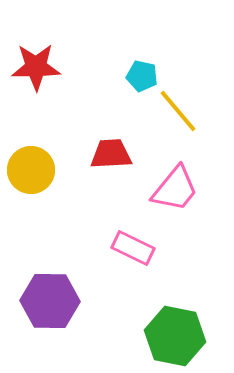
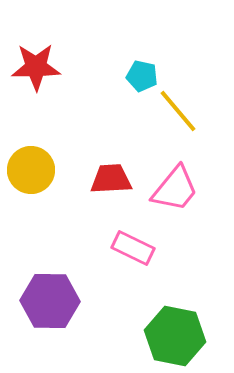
red trapezoid: moved 25 px down
